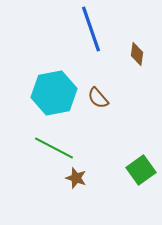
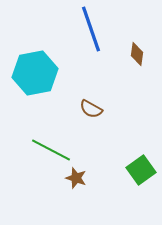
cyan hexagon: moved 19 px left, 20 px up
brown semicircle: moved 7 px left, 11 px down; rotated 20 degrees counterclockwise
green line: moved 3 px left, 2 px down
